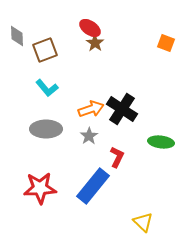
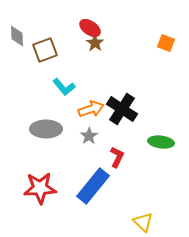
cyan L-shape: moved 17 px right, 1 px up
